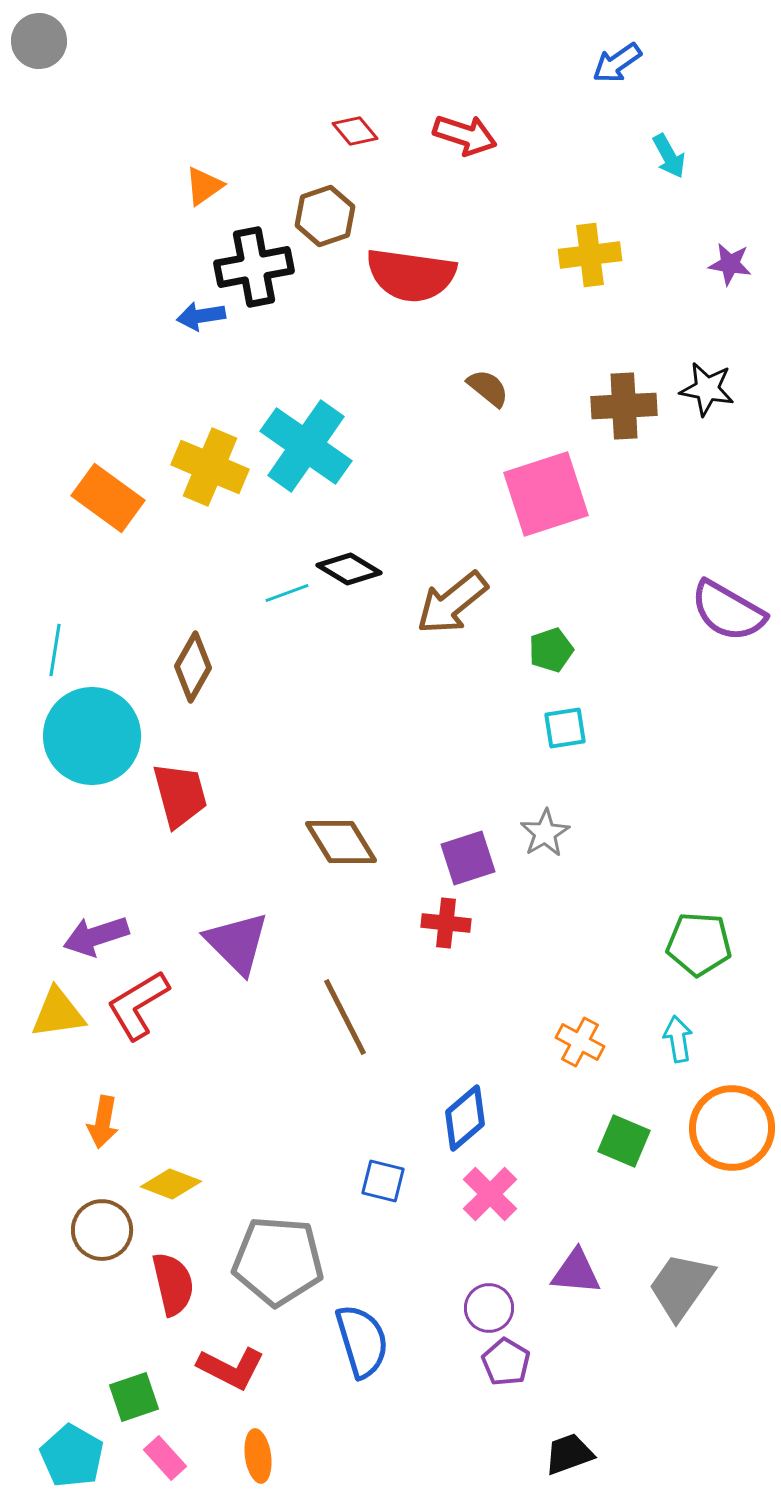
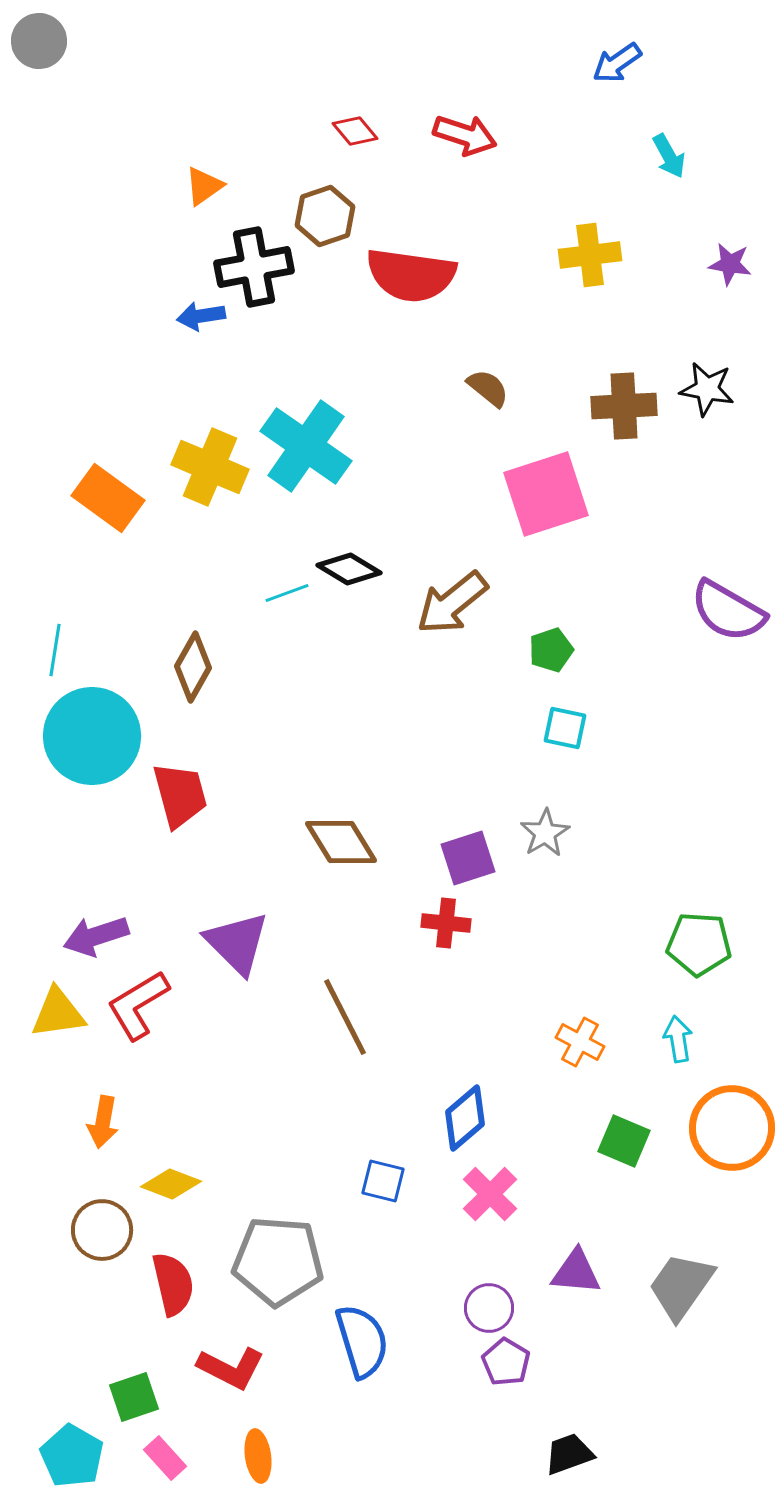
cyan square at (565, 728): rotated 21 degrees clockwise
